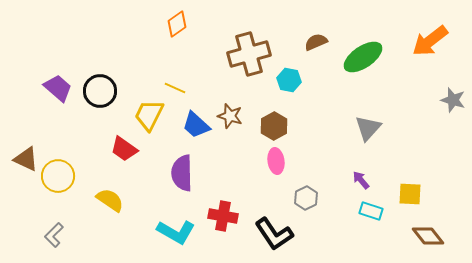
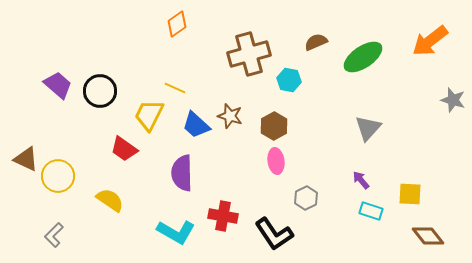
purple trapezoid: moved 3 px up
